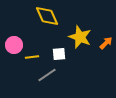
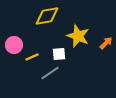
yellow diamond: rotated 75 degrees counterclockwise
yellow star: moved 2 px left, 1 px up
yellow line: rotated 16 degrees counterclockwise
gray line: moved 3 px right, 2 px up
